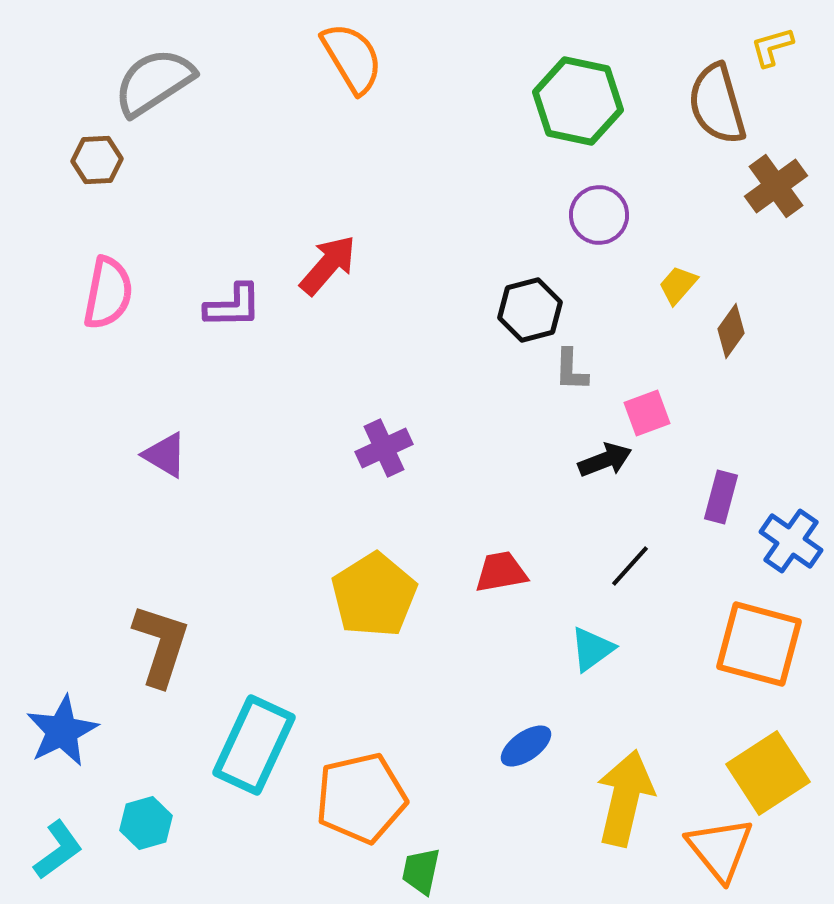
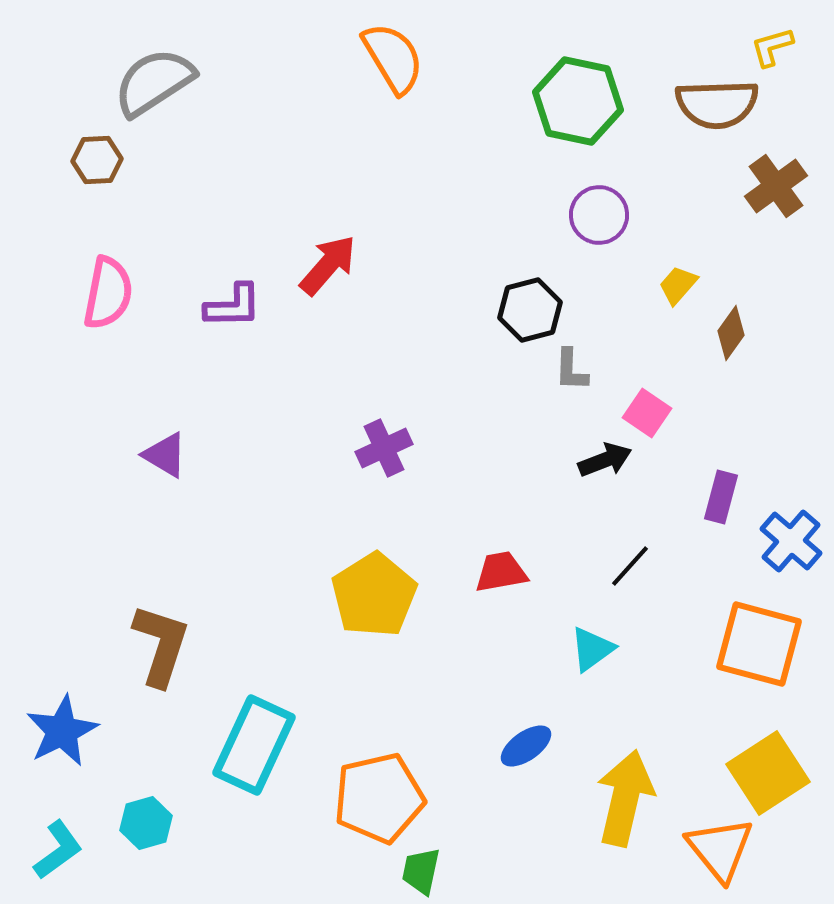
orange semicircle: moved 41 px right
brown semicircle: rotated 76 degrees counterclockwise
brown diamond: moved 2 px down
pink square: rotated 36 degrees counterclockwise
blue cross: rotated 6 degrees clockwise
orange pentagon: moved 18 px right
